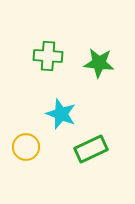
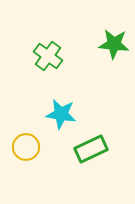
green cross: rotated 32 degrees clockwise
green star: moved 15 px right, 19 px up
cyan star: rotated 12 degrees counterclockwise
